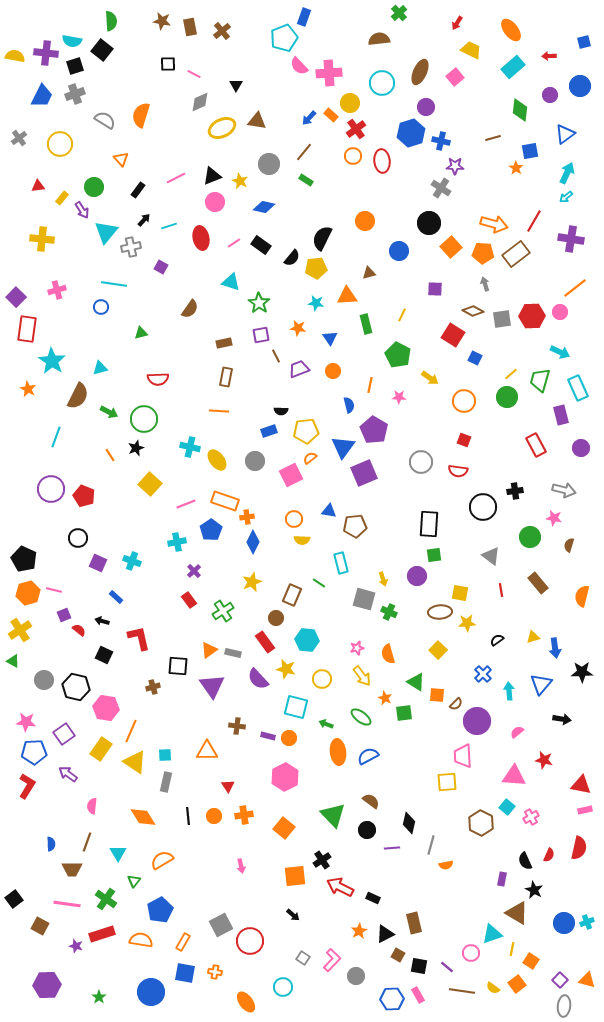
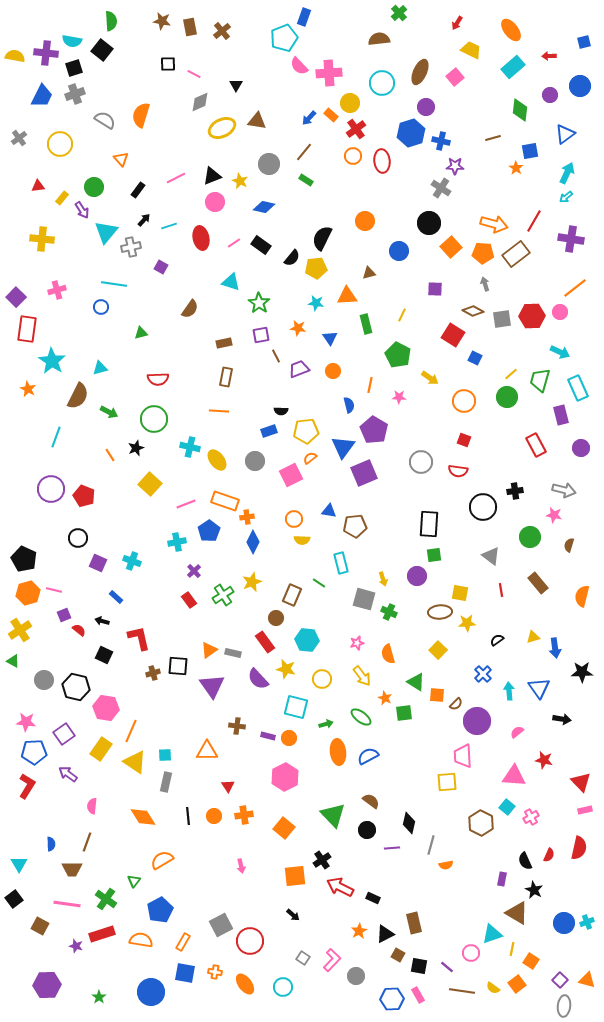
black square at (75, 66): moved 1 px left, 2 px down
green circle at (144, 419): moved 10 px right
pink star at (554, 518): moved 3 px up
blue pentagon at (211, 530): moved 2 px left, 1 px down
green cross at (223, 611): moved 16 px up
pink star at (357, 648): moved 5 px up
blue triangle at (541, 684): moved 2 px left, 4 px down; rotated 15 degrees counterclockwise
brown cross at (153, 687): moved 14 px up
green arrow at (326, 724): rotated 144 degrees clockwise
red triangle at (581, 785): moved 3 px up; rotated 35 degrees clockwise
cyan triangle at (118, 853): moved 99 px left, 11 px down
orange ellipse at (246, 1002): moved 1 px left, 18 px up
